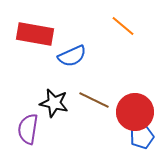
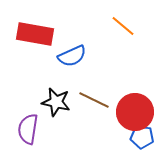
black star: moved 2 px right, 1 px up
blue pentagon: rotated 25 degrees clockwise
